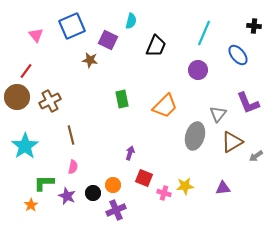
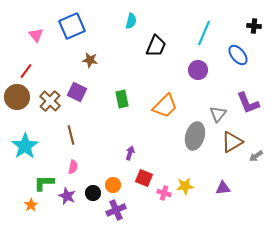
purple square: moved 31 px left, 52 px down
brown cross: rotated 20 degrees counterclockwise
